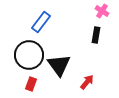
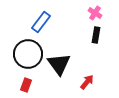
pink cross: moved 7 px left, 2 px down
black circle: moved 1 px left, 1 px up
black triangle: moved 1 px up
red rectangle: moved 5 px left, 1 px down
